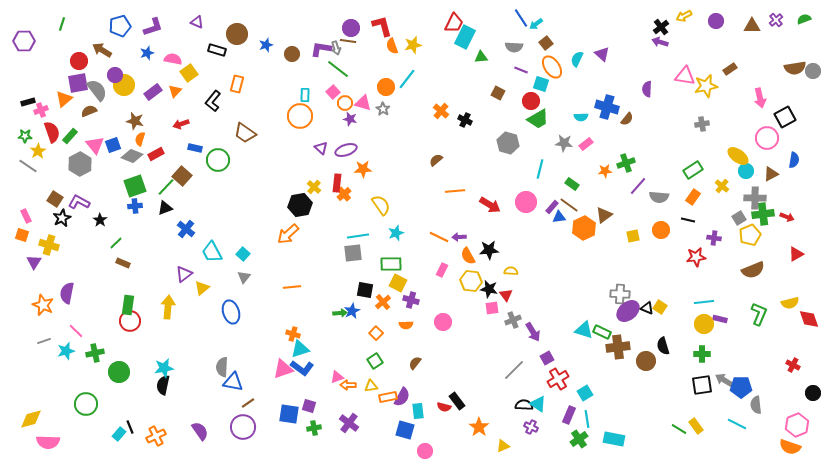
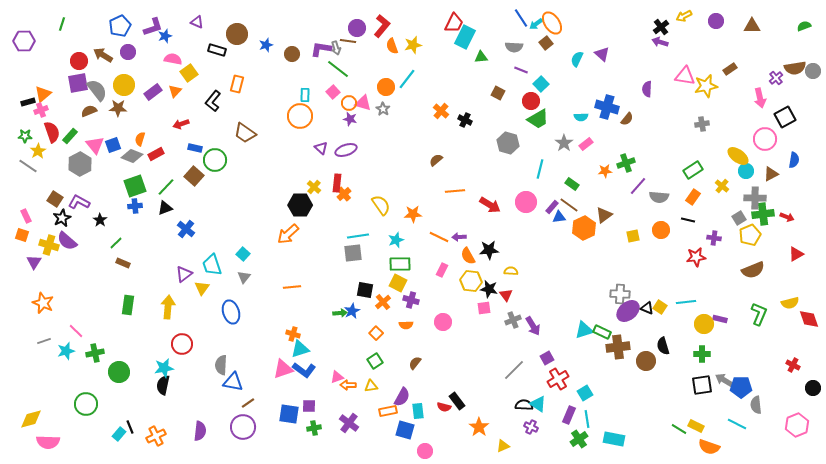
green semicircle at (804, 19): moved 7 px down
purple cross at (776, 20): moved 58 px down
blue pentagon at (120, 26): rotated 10 degrees counterclockwise
red L-shape at (382, 26): rotated 55 degrees clockwise
purple circle at (351, 28): moved 6 px right
brown arrow at (102, 50): moved 1 px right, 5 px down
blue star at (147, 53): moved 18 px right, 17 px up
orange ellipse at (552, 67): moved 44 px up
purple circle at (115, 75): moved 13 px right, 23 px up
cyan square at (541, 84): rotated 28 degrees clockwise
orange triangle at (64, 99): moved 21 px left, 5 px up
orange circle at (345, 103): moved 4 px right
brown star at (135, 121): moved 17 px left, 13 px up; rotated 12 degrees counterclockwise
pink circle at (767, 138): moved 2 px left, 1 px down
gray star at (564, 143): rotated 30 degrees clockwise
green circle at (218, 160): moved 3 px left
orange star at (363, 169): moved 50 px right, 45 px down
brown square at (182, 176): moved 12 px right
black hexagon at (300, 205): rotated 10 degrees clockwise
cyan star at (396, 233): moved 7 px down
cyan trapezoid at (212, 252): moved 13 px down; rotated 10 degrees clockwise
green rectangle at (391, 264): moved 9 px right
yellow triangle at (202, 288): rotated 14 degrees counterclockwise
purple semicircle at (67, 293): moved 52 px up; rotated 60 degrees counterclockwise
cyan line at (704, 302): moved 18 px left
orange star at (43, 305): moved 2 px up
pink square at (492, 308): moved 8 px left
red circle at (130, 321): moved 52 px right, 23 px down
cyan triangle at (584, 330): rotated 36 degrees counterclockwise
purple arrow at (533, 332): moved 6 px up
gray semicircle at (222, 367): moved 1 px left, 2 px up
blue L-shape at (302, 368): moved 2 px right, 2 px down
black circle at (813, 393): moved 5 px up
orange rectangle at (388, 397): moved 14 px down
purple square at (309, 406): rotated 16 degrees counterclockwise
yellow rectangle at (696, 426): rotated 28 degrees counterclockwise
purple semicircle at (200, 431): rotated 42 degrees clockwise
orange semicircle at (790, 447): moved 81 px left
